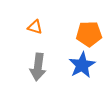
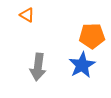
orange triangle: moved 8 px left, 12 px up; rotated 14 degrees clockwise
orange pentagon: moved 3 px right, 2 px down
